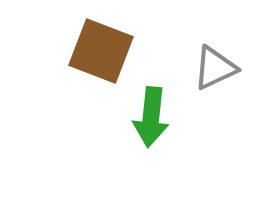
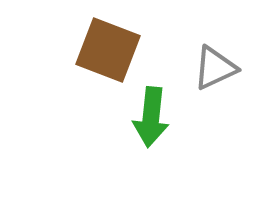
brown square: moved 7 px right, 1 px up
